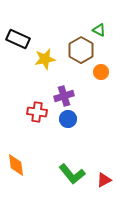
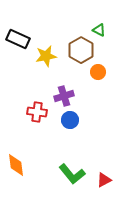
yellow star: moved 1 px right, 3 px up
orange circle: moved 3 px left
blue circle: moved 2 px right, 1 px down
